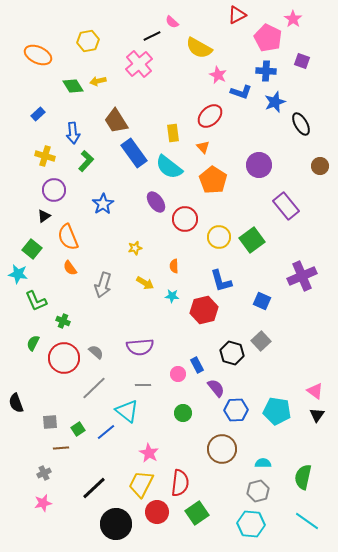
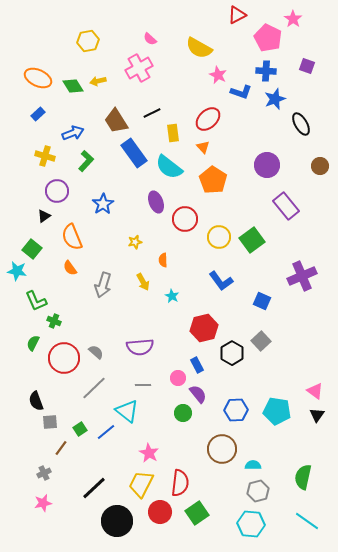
pink semicircle at (172, 22): moved 22 px left, 17 px down
black line at (152, 36): moved 77 px down
orange ellipse at (38, 55): moved 23 px down
purple square at (302, 61): moved 5 px right, 5 px down
pink cross at (139, 64): moved 4 px down; rotated 12 degrees clockwise
blue star at (275, 102): moved 3 px up
red ellipse at (210, 116): moved 2 px left, 3 px down
blue arrow at (73, 133): rotated 105 degrees counterclockwise
purple circle at (259, 165): moved 8 px right
purple circle at (54, 190): moved 3 px right, 1 px down
purple ellipse at (156, 202): rotated 15 degrees clockwise
orange semicircle at (68, 237): moved 4 px right
yellow star at (135, 248): moved 6 px up
orange semicircle at (174, 266): moved 11 px left, 6 px up
cyan star at (18, 274): moved 1 px left, 3 px up
blue L-shape at (221, 281): rotated 20 degrees counterclockwise
yellow arrow at (145, 283): moved 2 px left, 1 px up; rotated 30 degrees clockwise
cyan star at (172, 296): rotated 24 degrees clockwise
red hexagon at (204, 310): moved 18 px down
green cross at (63, 321): moved 9 px left
black hexagon at (232, 353): rotated 15 degrees clockwise
pink circle at (178, 374): moved 4 px down
purple semicircle at (216, 388): moved 18 px left, 6 px down
black semicircle at (16, 403): moved 20 px right, 2 px up
green square at (78, 429): moved 2 px right
brown line at (61, 448): rotated 49 degrees counterclockwise
cyan semicircle at (263, 463): moved 10 px left, 2 px down
red circle at (157, 512): moved 3 px right
black circle at (116, 524): moved 1 px right, 3 px up
